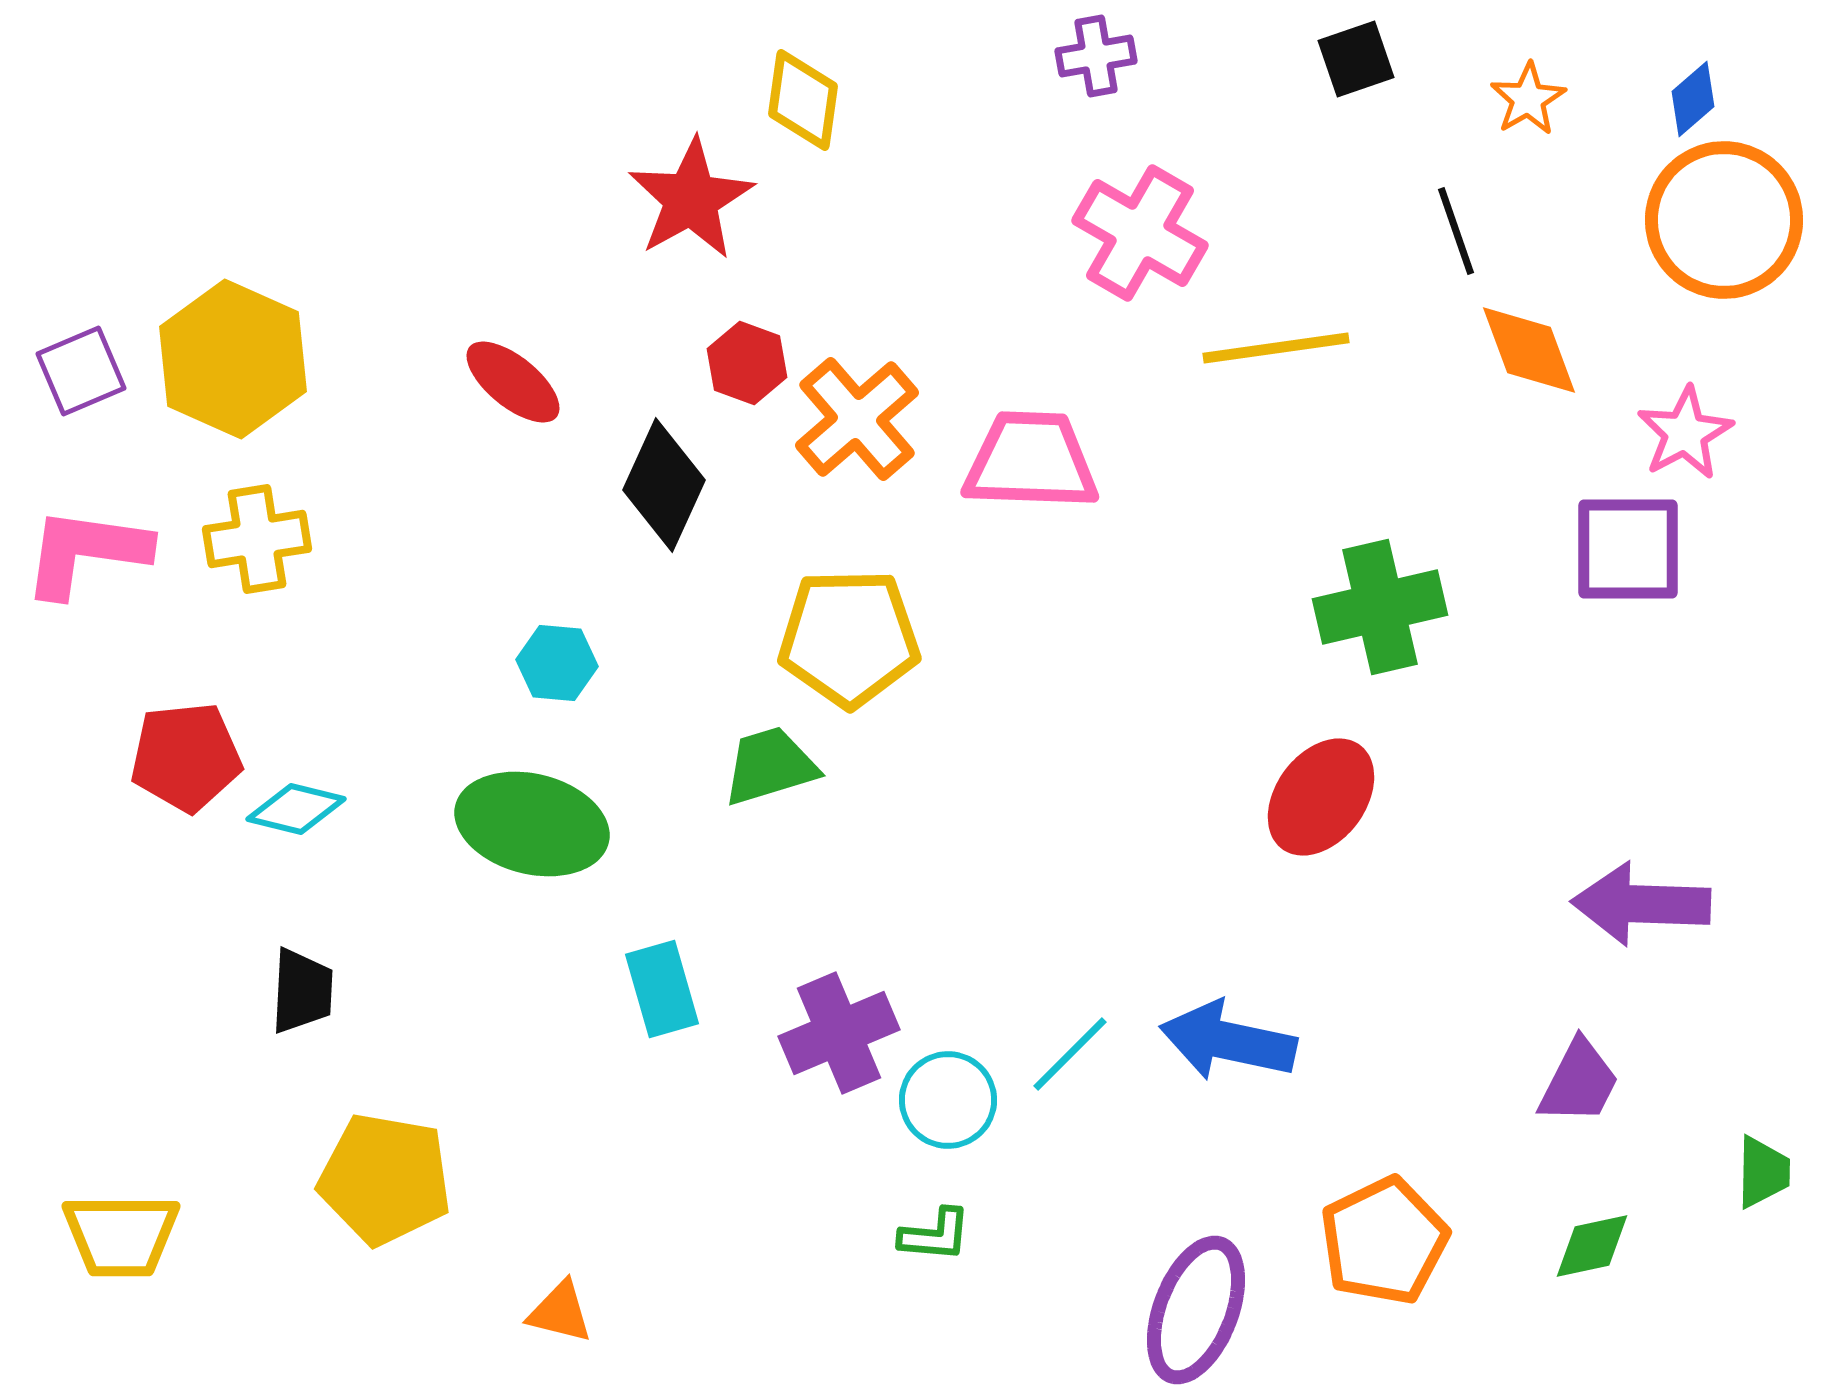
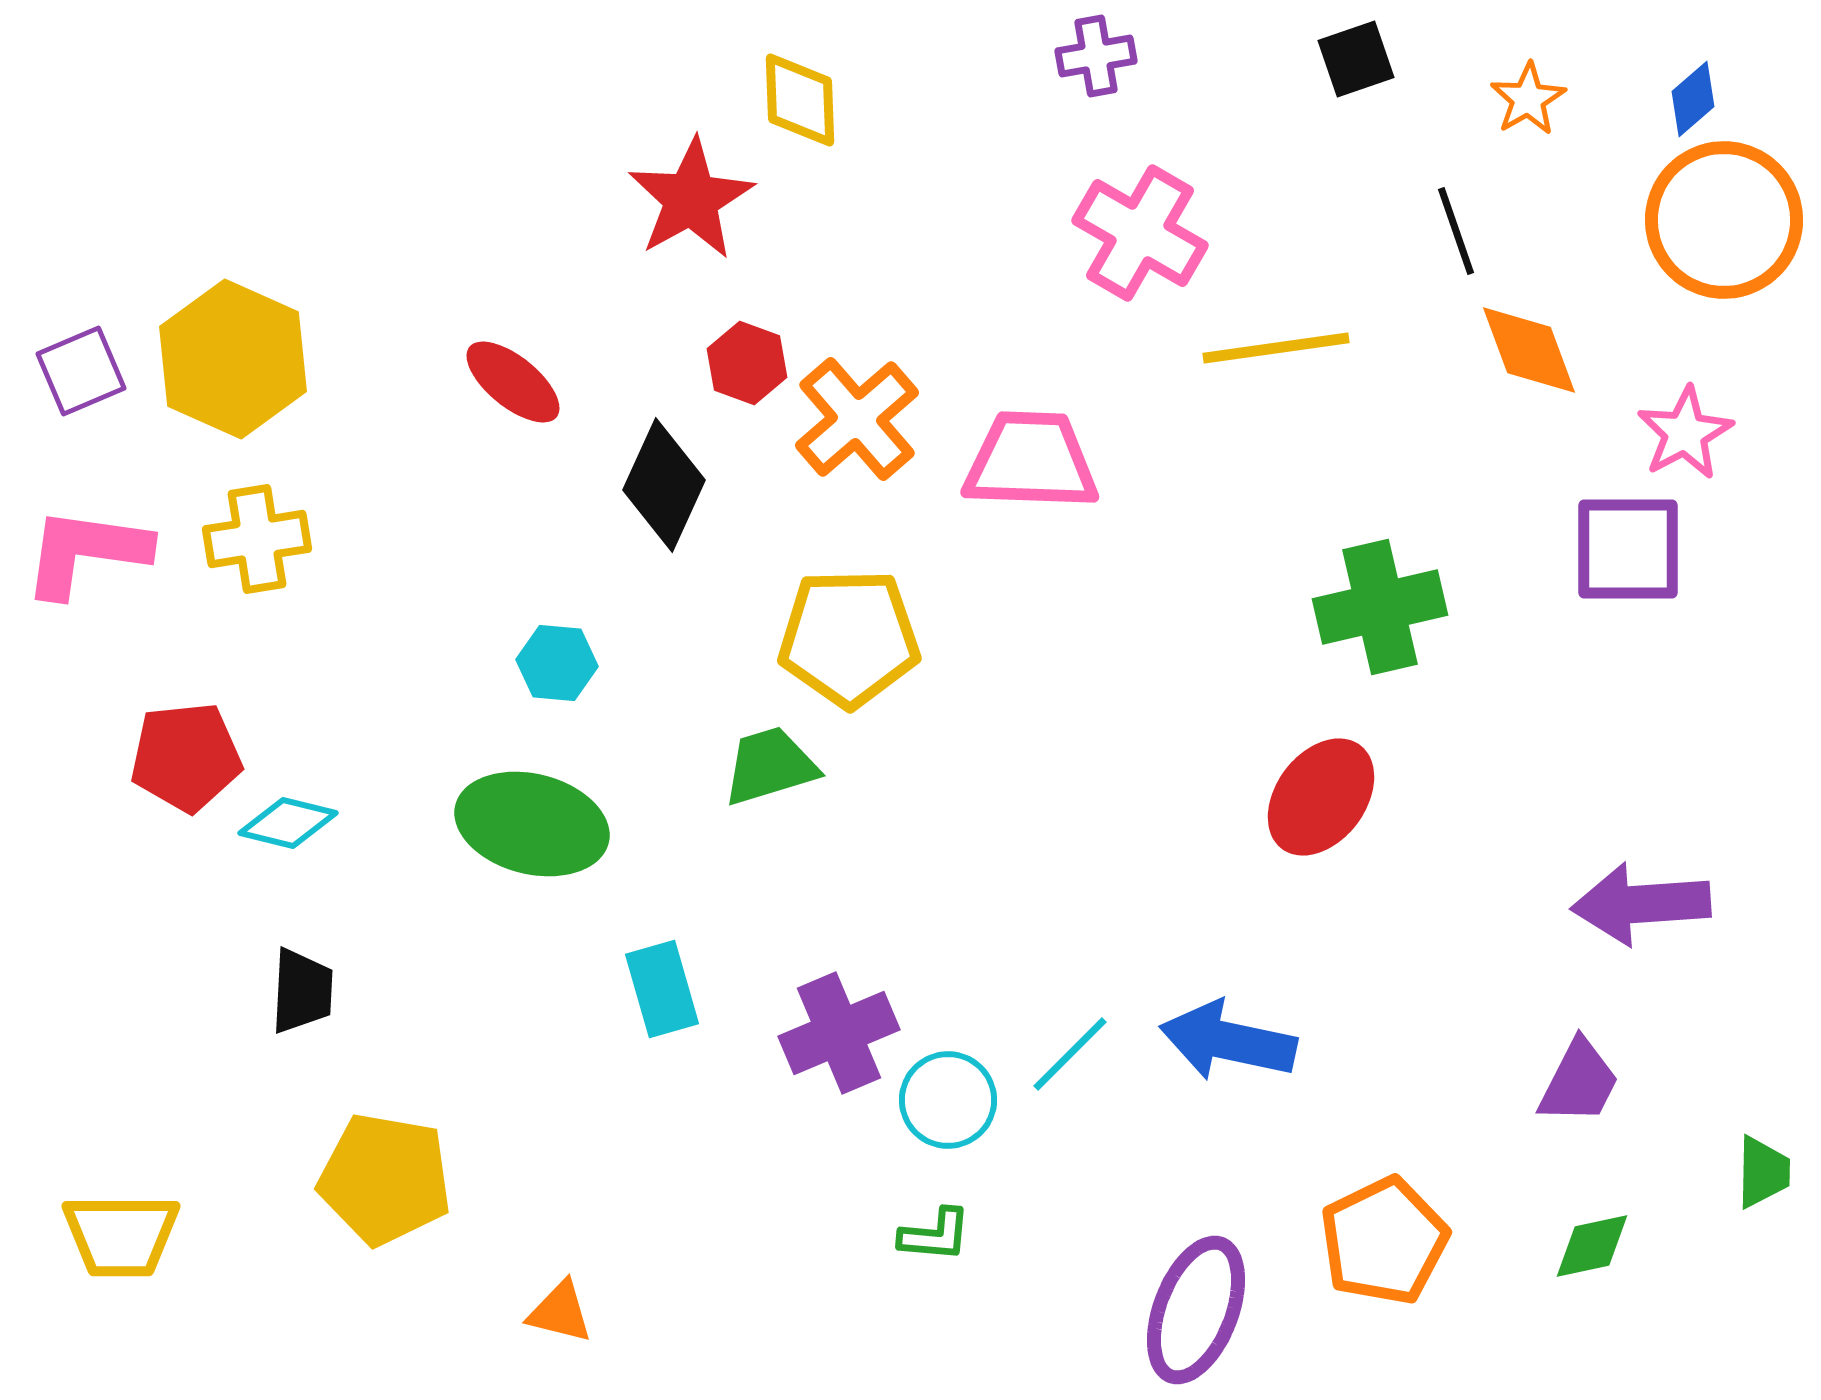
yellow diamond at (803, 100): moved 3 px left; rotated 10 degrees counterclockwise
cyan diamond at (296, 809): moved 8 px left, 14 px down
purple arrow at (1641, 904): rotated 6 degrees counterclockwise
